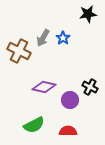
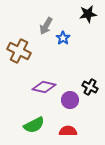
gray arrow: moved 3 px right, 12 px up
